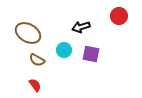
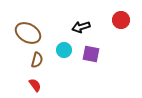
red circle: moved 2 px right, 4 px down
brown semicircle: rotated 105 degrees counterclockwise
